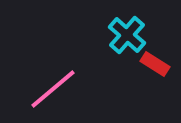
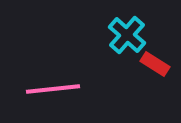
pink line: rotated 34 degrees clockwise
